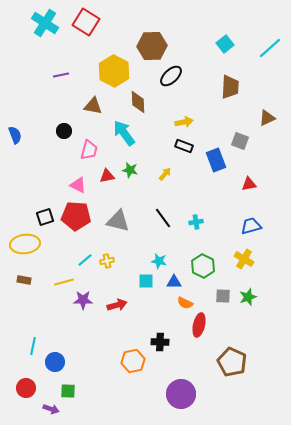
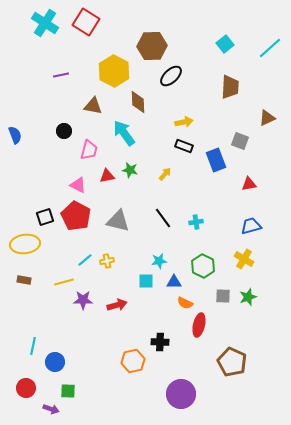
red pentagon at (76, 216): rotated 24 degrees clockwise
cyan star at (159, 261): rotated 21 degrees counterclockwise
